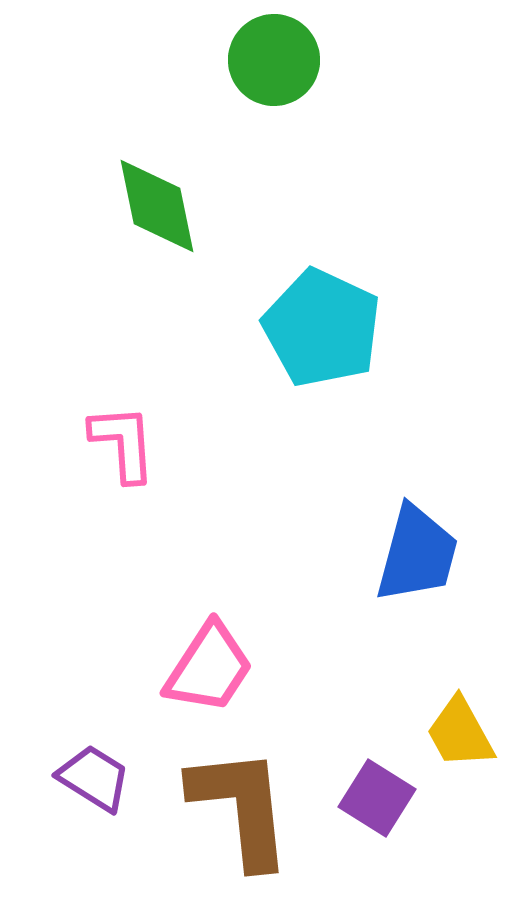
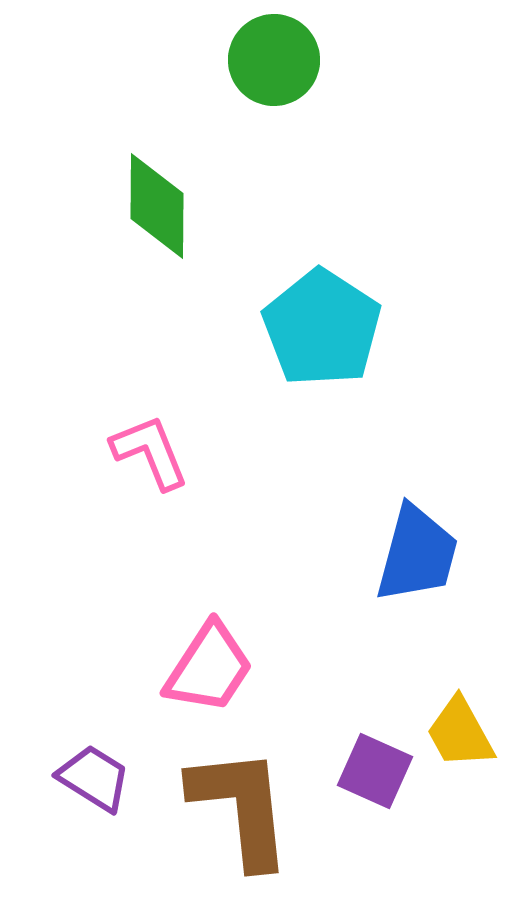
green diamond: rotated 12 degrees clockwise
cyan pentagon: rotated 8 degrees clockwise
pink L-shape: moved 27 px right, 9 px down; rotated 18 degrees counterclockwise
purple square: moved 2 px left, 27 px up; rotated 8 degrees counterclockwise
